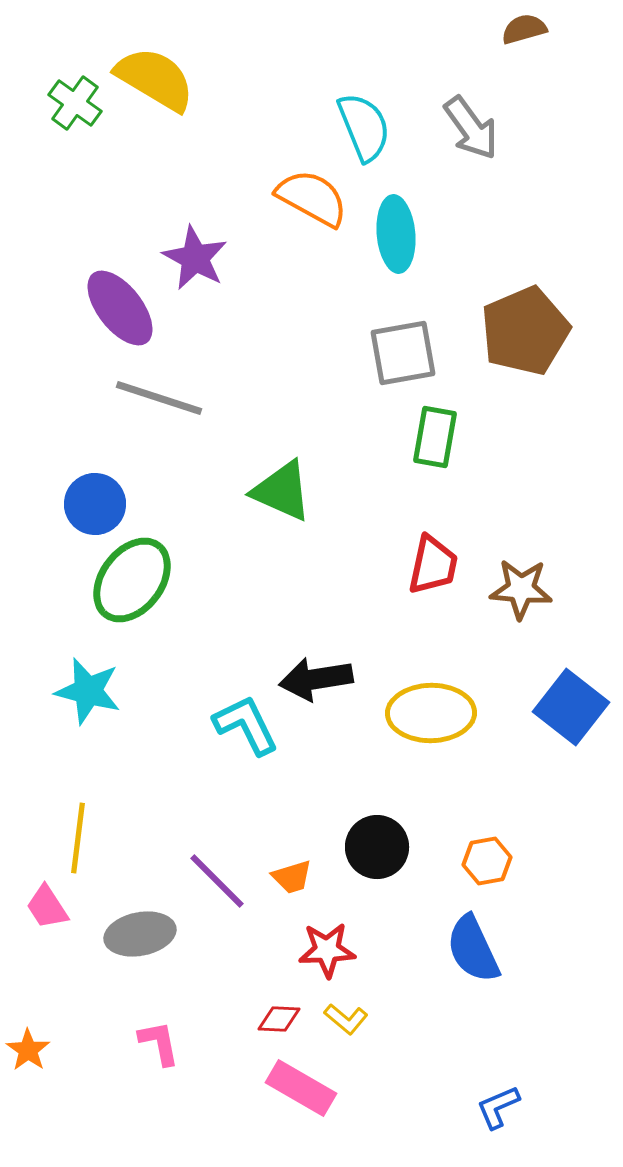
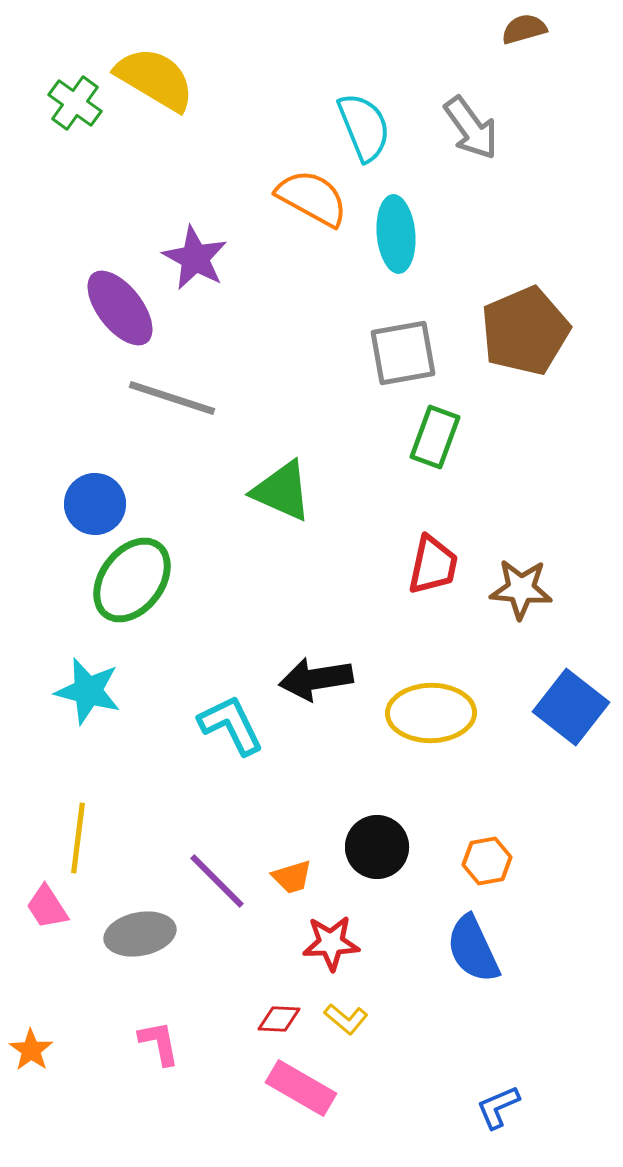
gray line: moved 13 px right
green rectangle: rotated 10 degrees clockwise
cyan L-shape: moved 15 px left
red star: moved 4 px right, 7 px up
orange star: moved 3 px right
